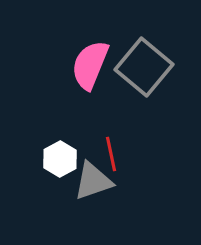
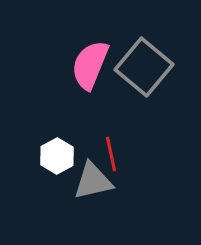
white hexagon: moved 3 px left, 3 px up
gray triangle: rotated 6 degrees clockwise
